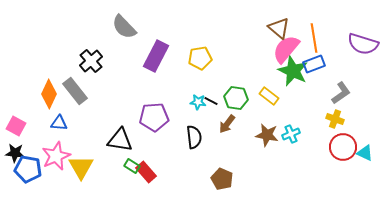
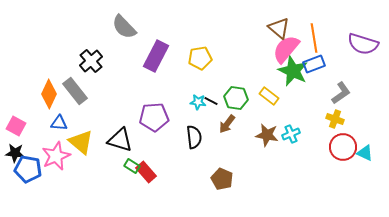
black triangle: rotated 8 degrees clockwise
yellow triangle: moved 25 px up; rotated 20 degrees counterclockwise
